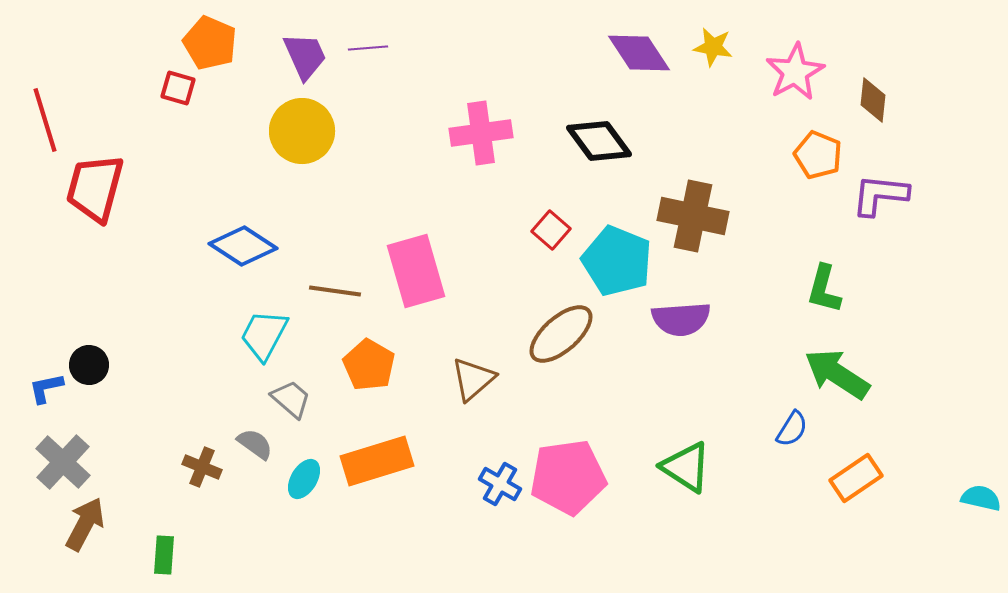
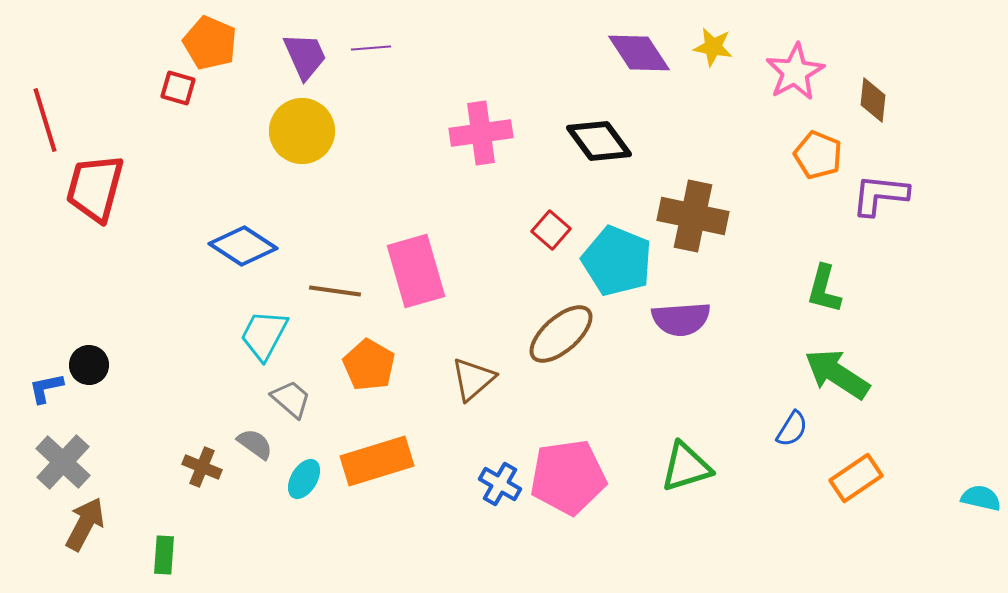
purple line at (368, 48): moved 3 px right
green triangle at (686, 467): rotated 50 degrees counterclockwise
